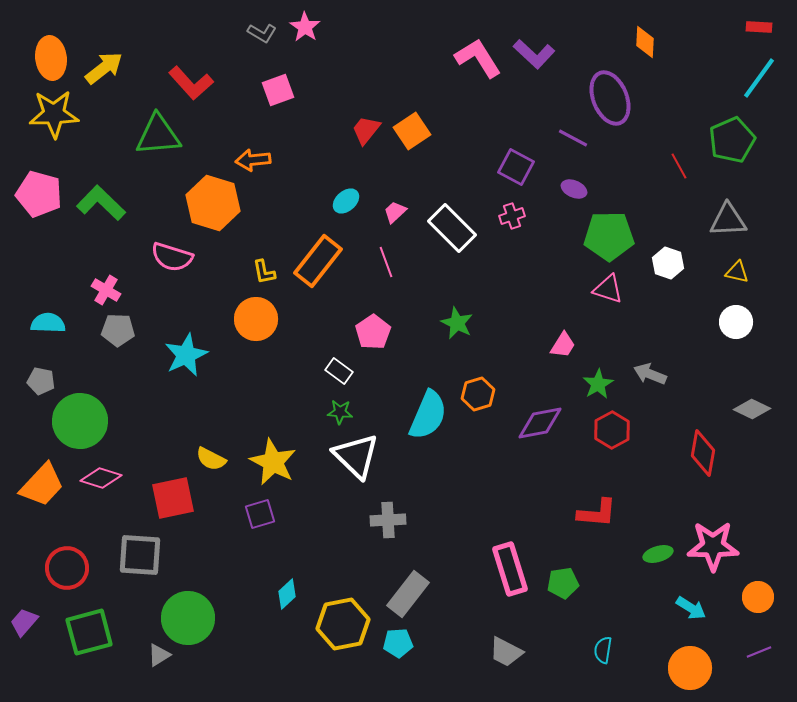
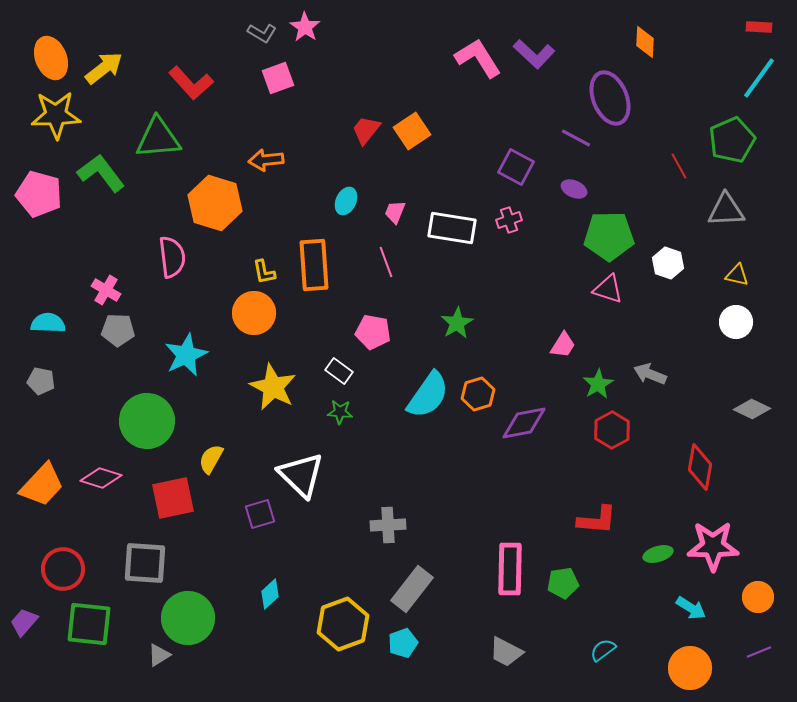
orange ellipse at (51, 58): rotated 15 degrees counterclockwise
pink square at (278, 90): moved 12 px up
yellow star at (54, 114): moved 2 px right, 1 px down
green triangle at (158, 135): moved 3 px down
purple line at (573, 138): moved 3 px right
orange arrow at (253, 160): moved 13 px right
cyan ellipse at (346, 201): rotated 24 degrees counterclockwise
green L-shape at (101, 203): moved 30 px up; rotated 9 degrees clockwise
orange hexagon at (213, 203): moved 2 px right
pink trapezoid at (395, 212): rotated 25 degrees counterclockwise
pink cross at (512, 216): moved 3 px left, 4 px down
gray triangle at (728, 220): moved 2 px left, 10 px up
white rectangle at (452, 228): rotated 36 degrees counterclockwise
pink semicircle at (172, 257): rotated 114 degrees counterclockwise
orange rectangle at (318, 261): moved 4 px left, 4 px down; rotated 42 degrees counterclockwise
yellow triangle at (737, 272): moved 3 px down
orange circle at (256, 319): moved 2 px left, 6 px up
green star at (457, 323): rotated 16 degrees clockwise
pink pentagon at (373, 332): rotated 28 degrees counterclockwise
cyan semicircle at (428, 415): moved 20 px up; rotated 12 degrees clockwise
green circle at (80, 421): moved 67 px right
purple diamond at (540, 423): moved 16 px left
red diamond at (703, 453): moved 3 px left, 14 px down
white triangle at (356, 456): moved 55 px left, 19 px down
yellow semicircle at (211, 459): rotated 92 degrees clockwise
yellow star at (273, 462): moved 75 px up
red L-shape at (597, 513): moved 7 px down
gray cross at (388, 520): moved 5 px down
gray square at (140, 555): moved 5 px right, 8 px down
red circle at (67, 568): moved 4 px left, 1 px down
pink rectangle at (510, 569): rotated 18 degrees clockwise
cyan diamond at (287, 594): moved 17 px left
gray rectangle at (408, 594): moved 4 px right, 5 px up
yellow hexagon at (343, 624): rotated 9 degrees counterclockwise
green square at (89, 632): moved 8 px up; rotated 21 degrees clockwise
cyan pentagon at (398, 643): moved 5 px right; rotated 16 degrees counterclockwise
cyan semicircle at (603, 650): rotated 44 degrees clockwise
